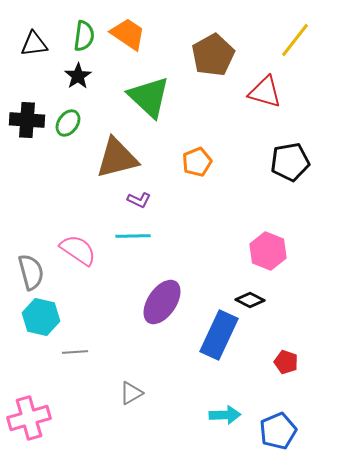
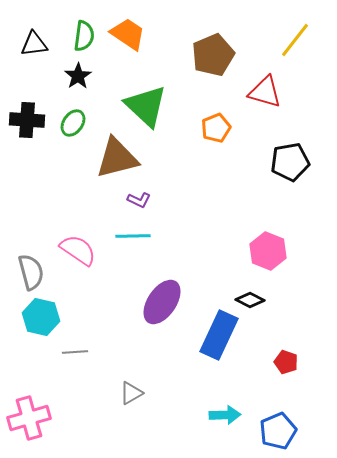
brown pentagon: rotated 6 degrees clockwise
green triangle: moved 3 px left, 9 px down
green ellipse: moved 5 px right
orange pentagon: moved 19 px right, 34 px up
